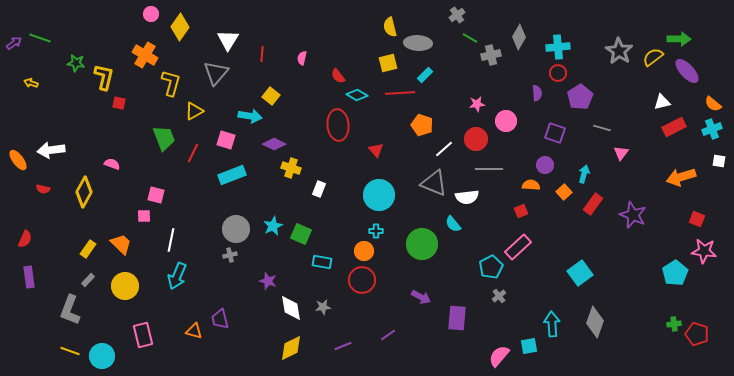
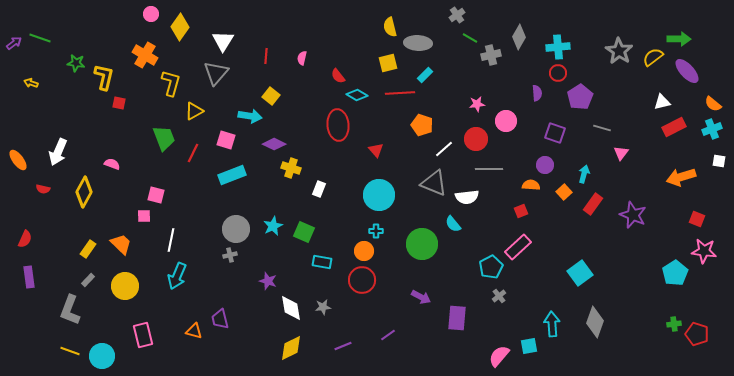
white triangle at (228, 40): moved 5 px left, 1 px down
red line at (262, 54): moved 4 px right, 2 px down
white arrow at (51, 150): moved 7 px right, 2 px down; rotated 60 degrees counterclockwise
green square at (301, 234): moved 3 px right, 2 px up
